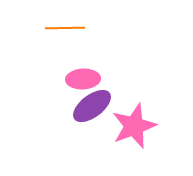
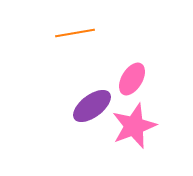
orange line: moved 10 px right, 5 px down; rotated 9 degrees counterclockwise
pink ellipse: moved 49 px right; rotated 56 degrees counterclockwise
